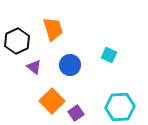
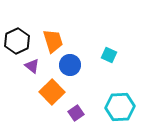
orange trapezoid: moved 12 px down
purple triangle: moved 2 px left, 1 px up
orange square: moved 9 px up
